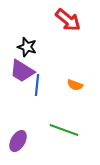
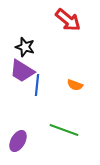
black star: moved 2 px left
